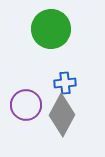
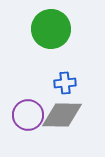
purple circle: moved 2 px right, 10 px down
gray diamond: rotated 63 degrees clockwise
